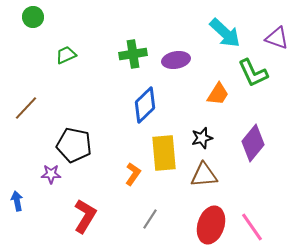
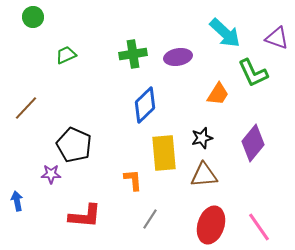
purple ellipse: moved 2 px right, 3 px up
black pentagon: rotated 12 degrees clockwise
orange L-shape: moved 6 px down; rotated 40 degrees counterclockwise
red L-shape: rotated 64 degrees clockwise
pink line: moved 7 px right
